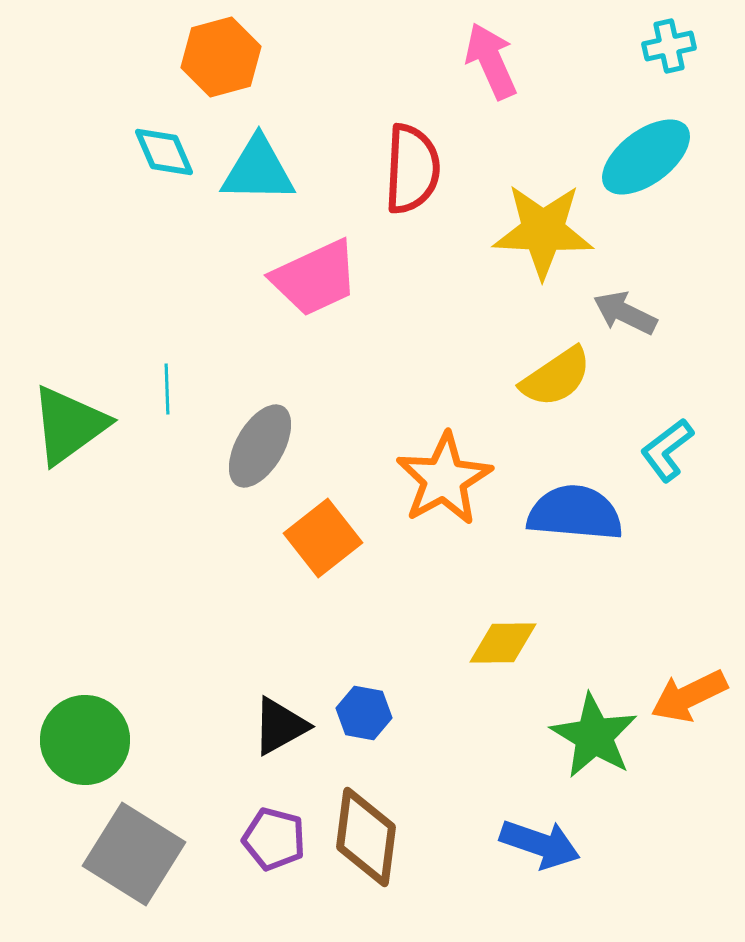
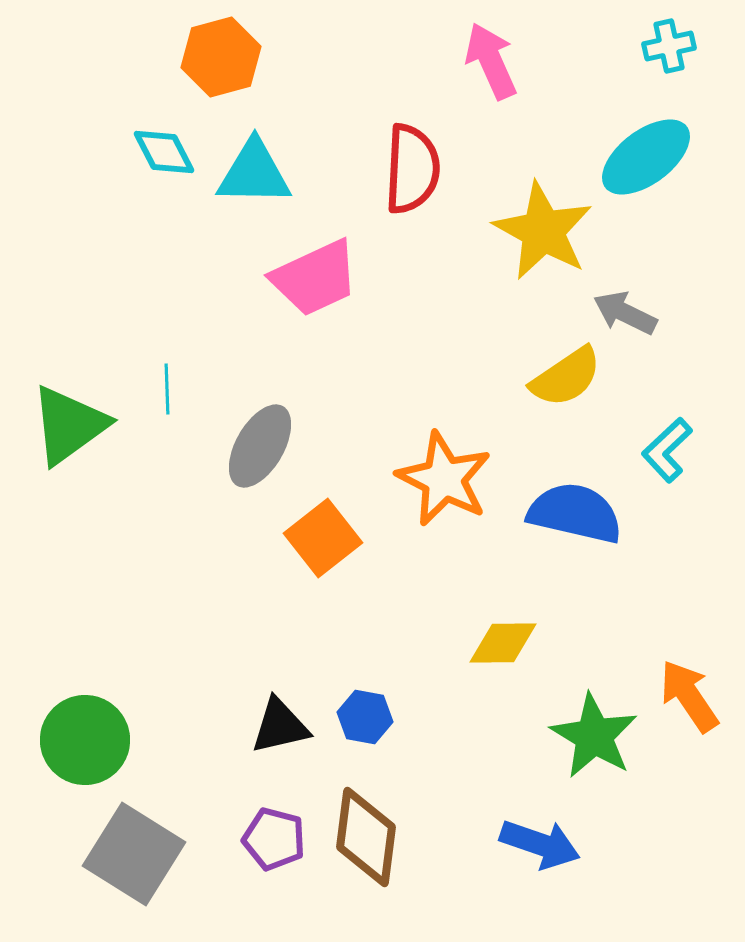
cyan diamond: rotated 4 degrees counterclockwise
cyan triangle: moved 4 px left, 3 px down
yellow star: rotated 26 degrees clockwise
yellow semicircle: moved 10 px right
cyan L-shape: rotated 6 degrees counterclockwise
orange star: rotated 16 degrees counterclockwise
blue semicircle: rotated 8 degrees clockwise
orange arrow: rotated 82 degrees clockwise
blue hexagon: moved 1 px right, 4 px down
black triangle: rotated 16 degrees clockwise
